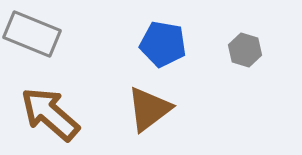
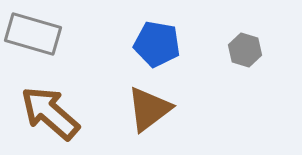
gray rectangle: moved 1 px right; rotated 6 degrees counterclockwise
blue pentagon: moved 6 px left
brown arrow: moved 1 px up
